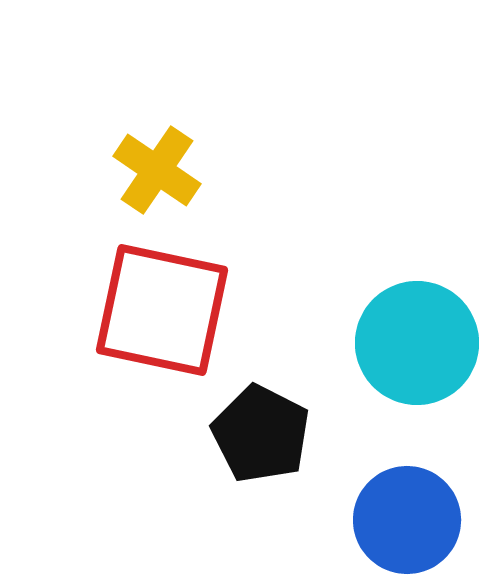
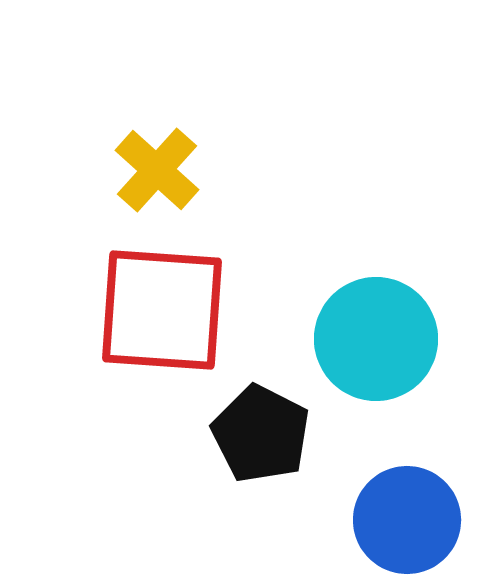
yellow cross: rotated 8 degrees clockwise
red square: rotated 8 degrees counterclockwise
cyan circle: moved 41 px left, 4 px up
